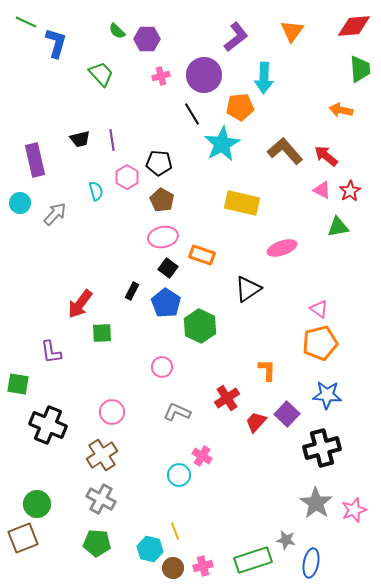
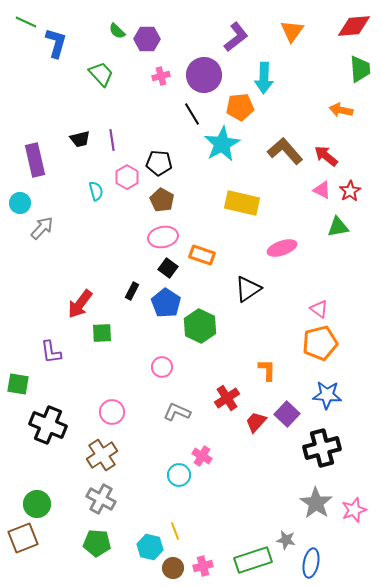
gray arrow at (55, 214): moved 13 px left, 14 px down
cyan hexagon at (150, 549): moved 2 px up
